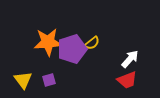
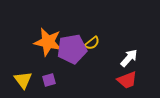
orange star: rotated 16 degrees clockwise
purple pentagon: rotated 8 degrees clockwise
white arrow: moved 1 px left, 1 px up
